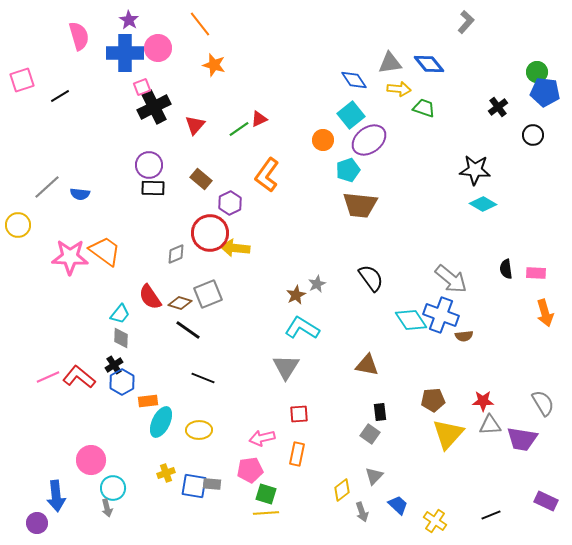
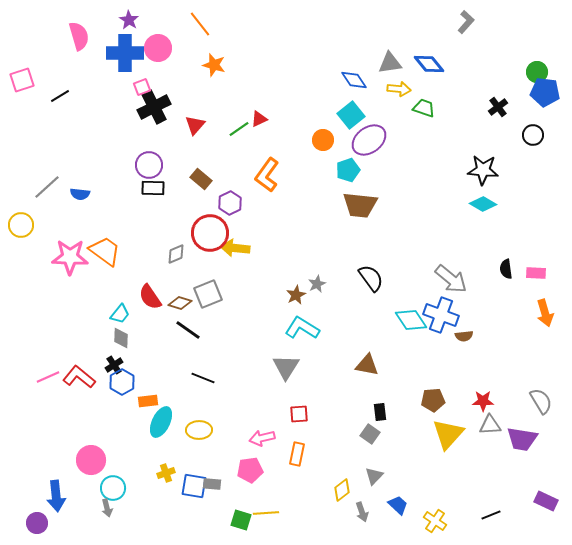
black star at (475, 170): moved 8 px right
yellow circle at (18, 225): moved 3 px right
gray semicircle at (543, 403): moved 2 px left, 2 px up
green square at (266, 494): moved 25 px left, 26 px down
